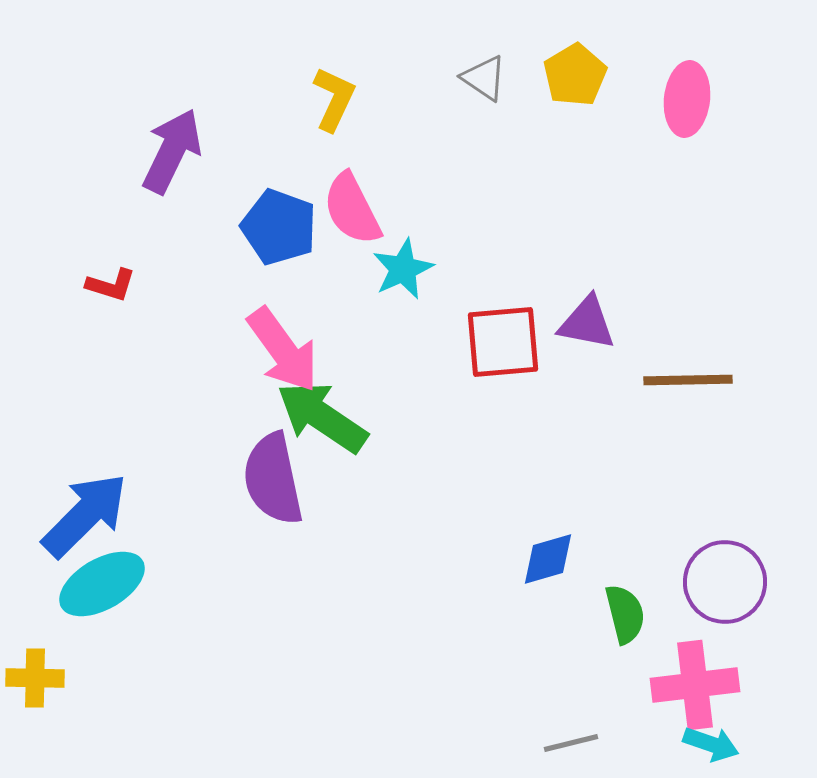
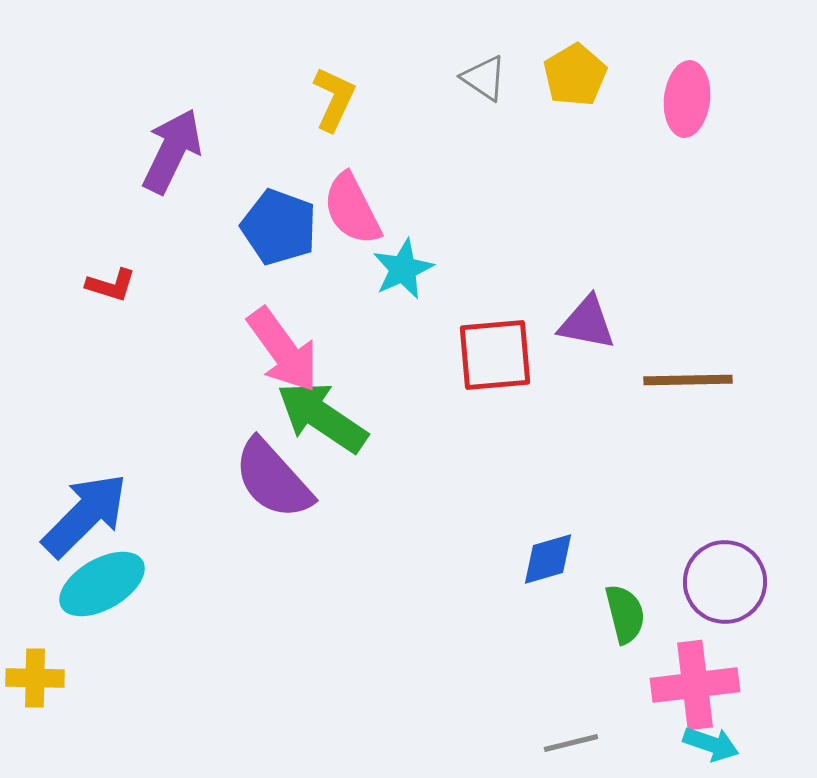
red square: moved 8 px left, 13 px down
purple semicircle: rotated 30 degrees counterclockwise
